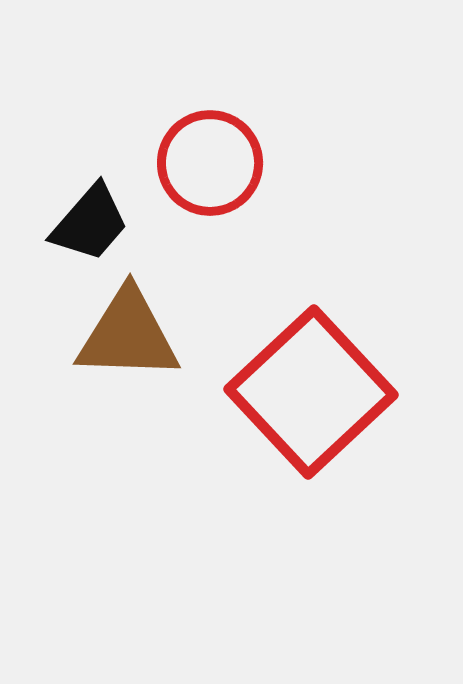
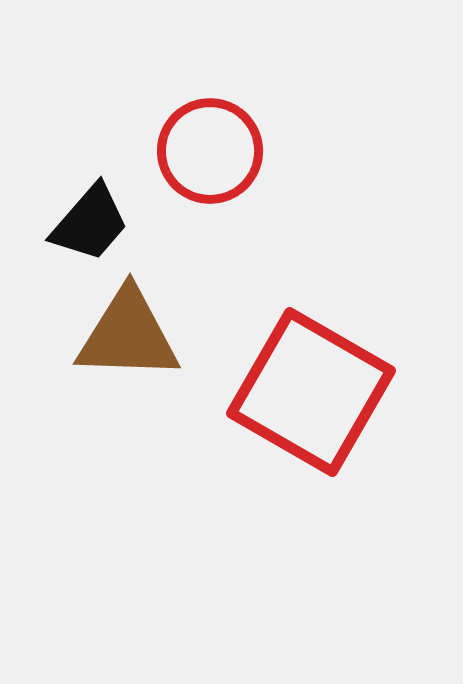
red circle: moved 12 px up
red square: rotated 17 degrees counterclockwise
